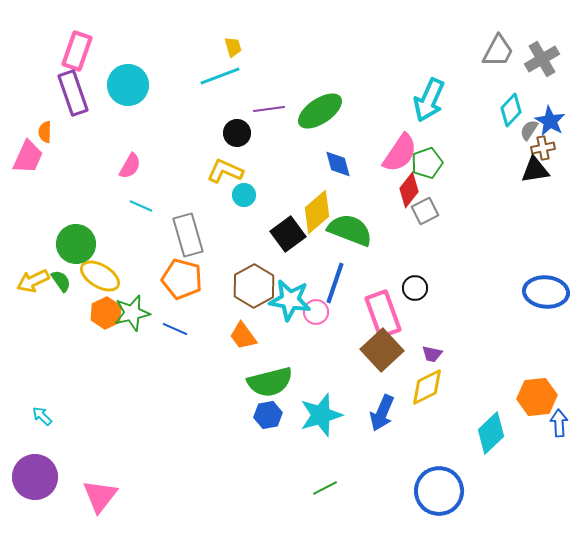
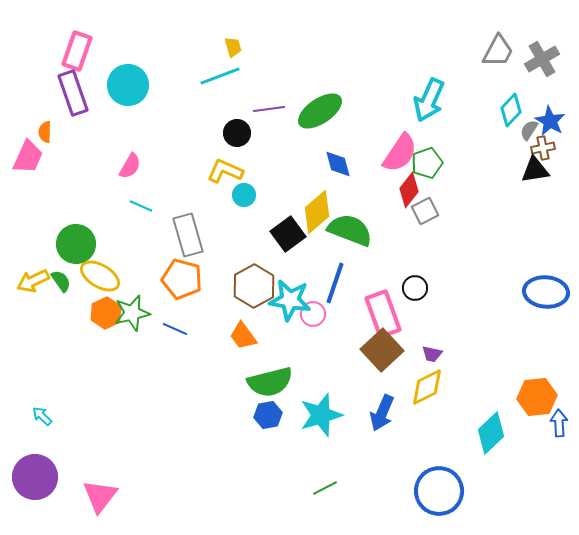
pink circle at (316, 312): moved 3 px left, 2 px down
